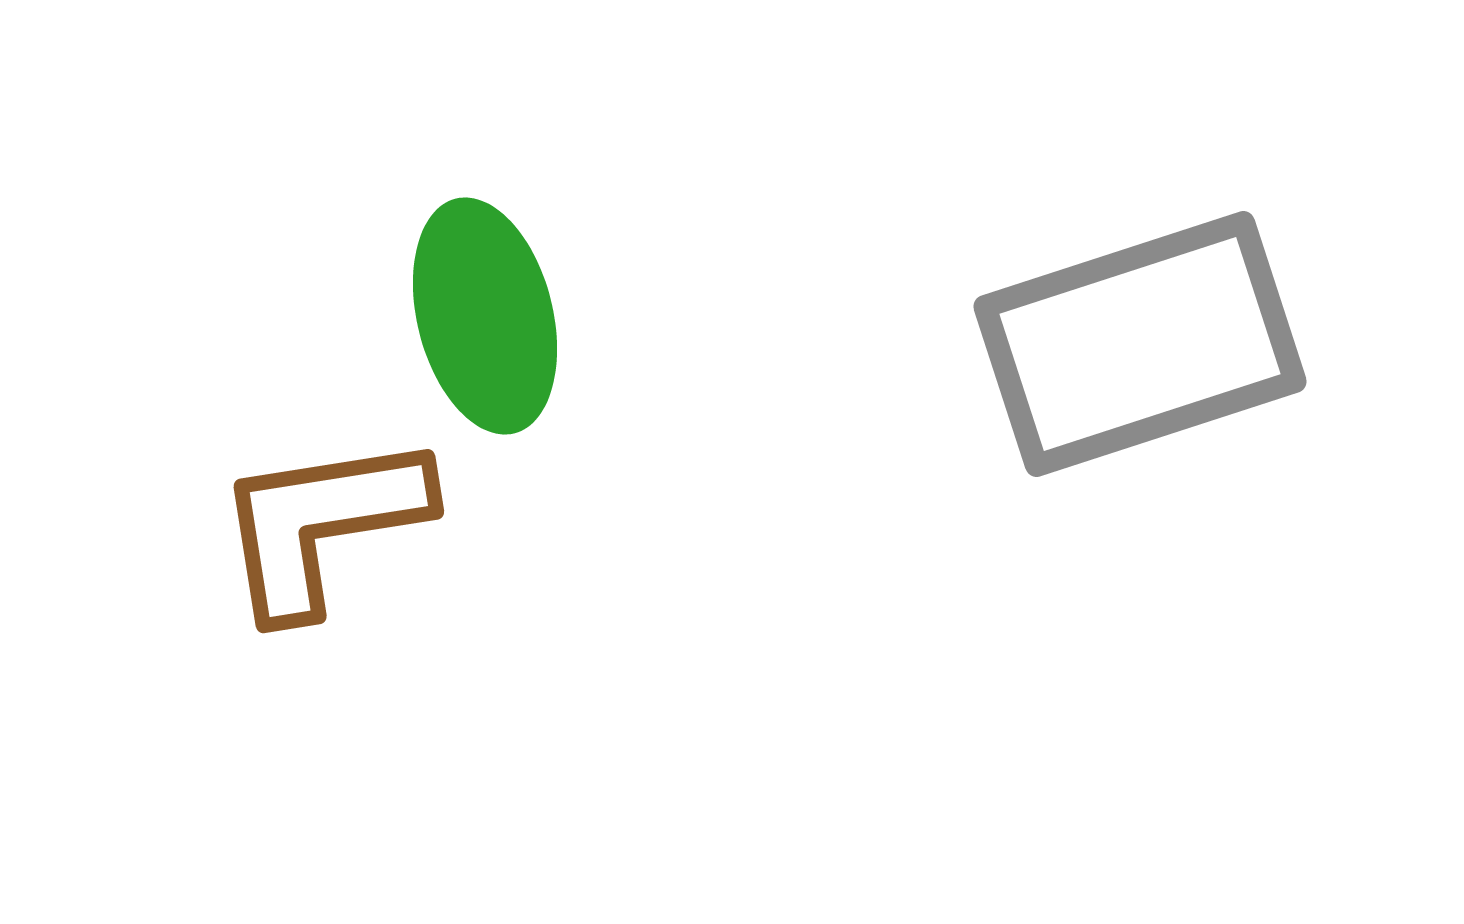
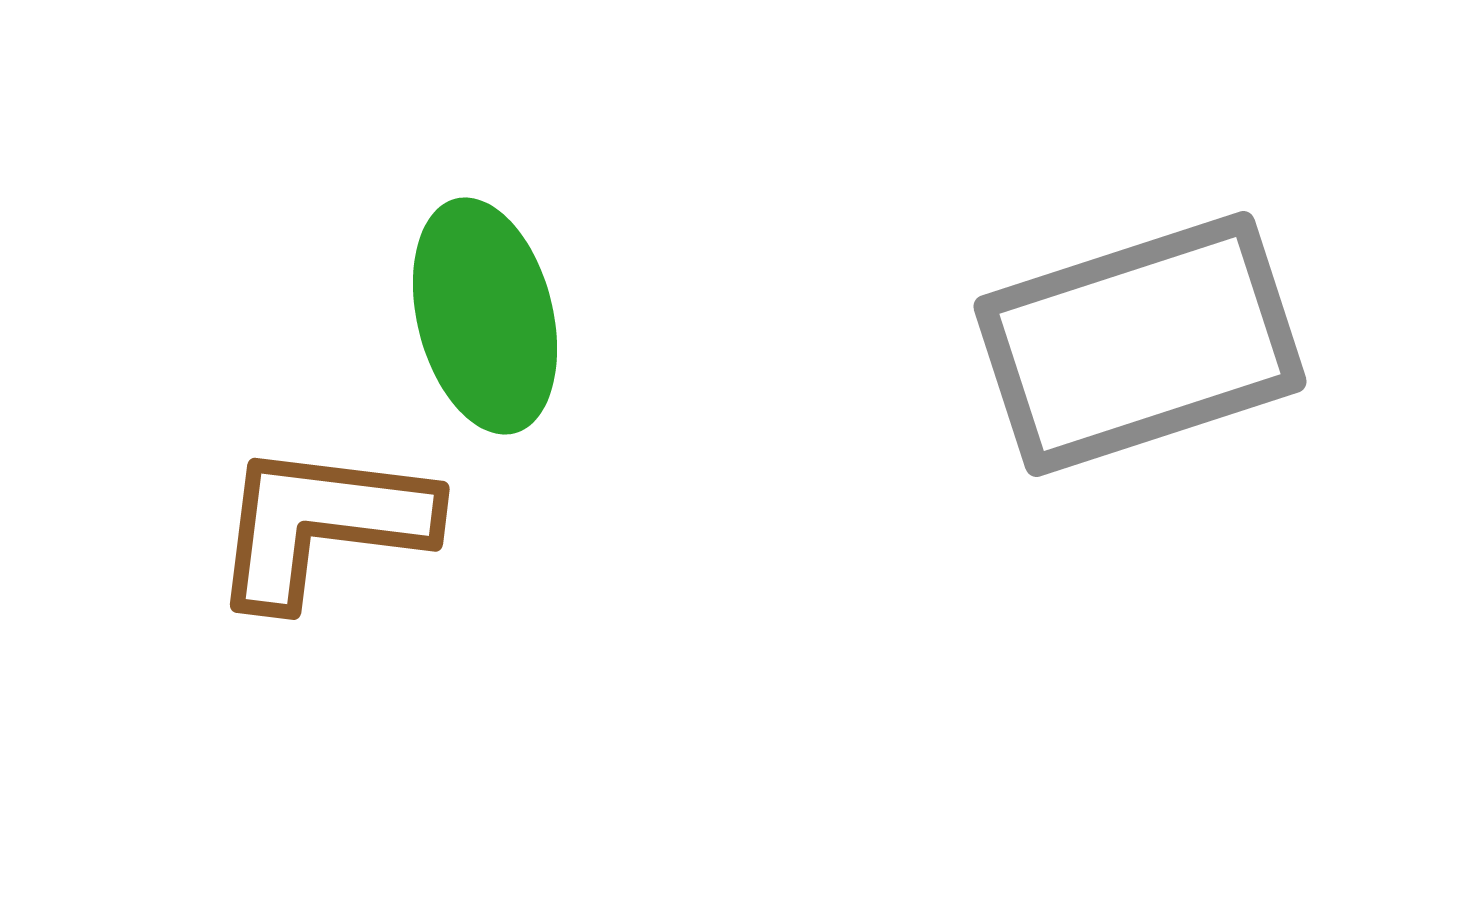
brown L-shape: rotated 16 degrees clockwise
